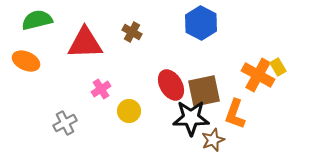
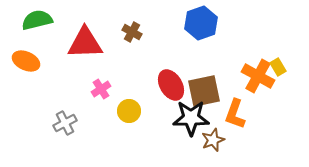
blue hexagon: rotated 12 degrees clockwise
orange cross: moved 1 px down
